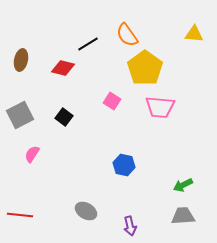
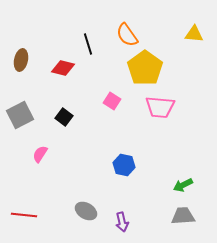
black line: rotated 75 degrees counterclockwise
pink semicircle: moved 8 px right
red line: moved 4 px right
purple arrow: moved 8 px left, 4 px up
